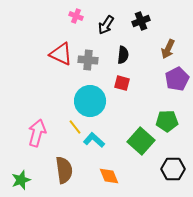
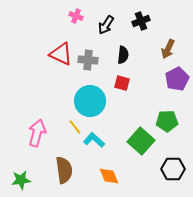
green star: rotated 12 degrees clockwise
